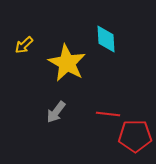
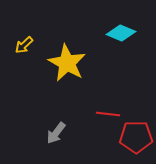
cyan diamond: moved 15 px right, 6 px up; rotated 64 degrees counterclockwise
gray arrow: moved 21 px down
red pentagon: moved 1 px right, 1 px down
